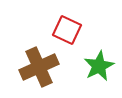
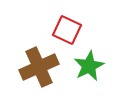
green star: moved 10 px left
